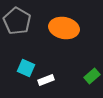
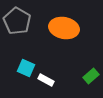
green rectangle: moved 1 px left
white rectangle: rotated 49 degrees clockwise
